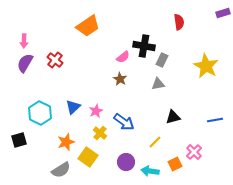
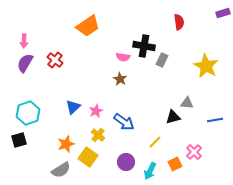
pink semicircle: rotated 48 degrees clockwise
gray triangle: moved 29 px right, 19 px down; rotated 16 degrees clockwise
cyan hexagon: moved 12 px left; rotated 15 degrees clockwise
yellow cross: moved 2 px left, 2 px down
orange star: moved 2 px down
cyan arrow: rotated 72 degrees counterclockwise
